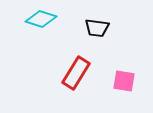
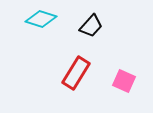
black trapezoid: moved 6 px left, 2 px up; rotated 55 degrees counterclockwise
pink square: rotated 15 degrees clockwise
